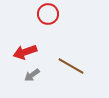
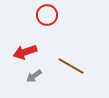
red circle: moved 1 px left, 1 px down
gray arrow: moved 2 px right, 1 px down
